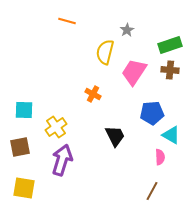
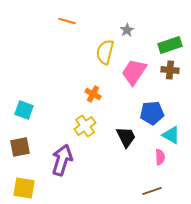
cyan square: rotated 18 degrees clockwise
yellow cross: moved 29 px right, 1 px up
black trapezoid: moved 11 px right, 1 px down
brown line: rotated 42 degrees clockwise
